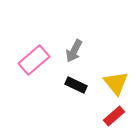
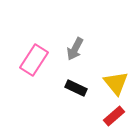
gray arrow: moved 1 px right, 2 px up
pink rectangle: rotated 16 degrees counterclockwise
black rectangle: moved 3 px down
